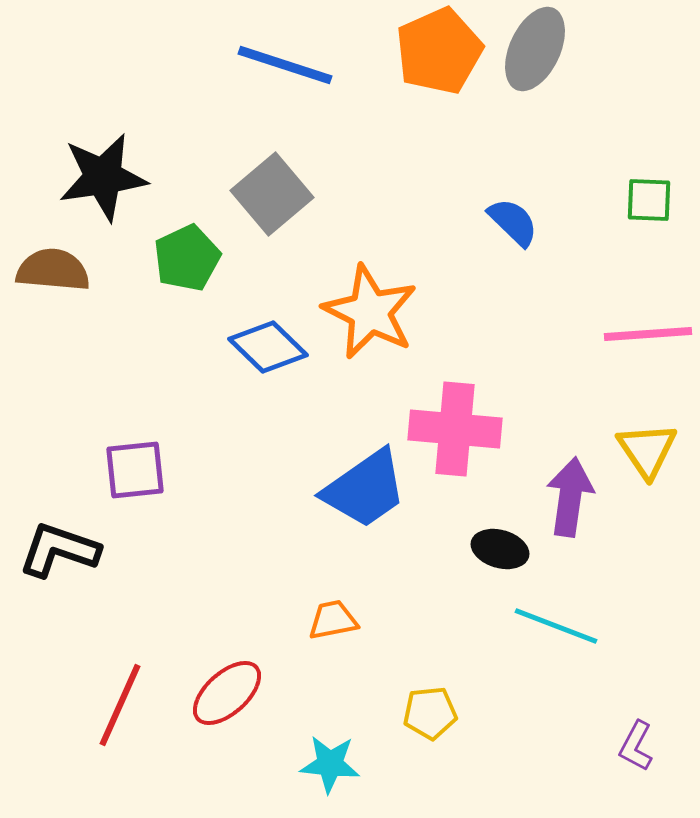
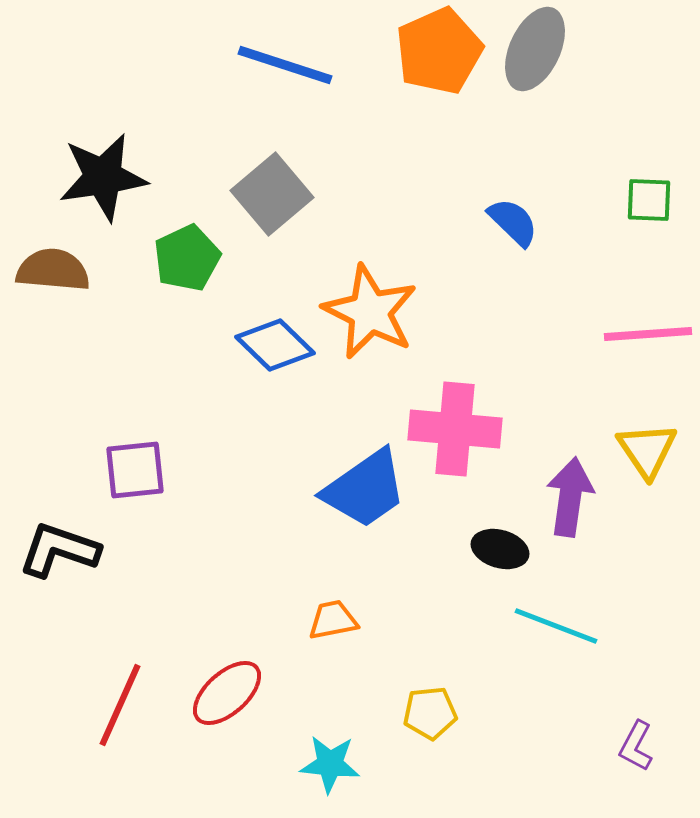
blue diamond: moved 7 px right, 2 px up
